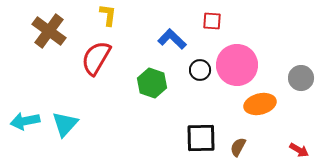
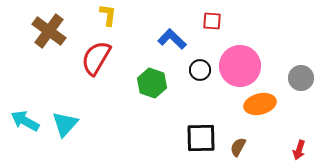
pink circle: moved 3 px right, 1 px down
cyan arrow: rotated 40 degrees clockwise
red arrow: rotated 78 degrees clockwise
